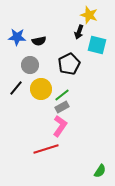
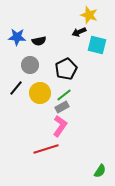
black arrow: rotated 48 degrees clockwise
black pentagon: moved 3 px left, 5 px down
yellow circle: moved 1 px left, 4 px down
green line: moved 2 px right
